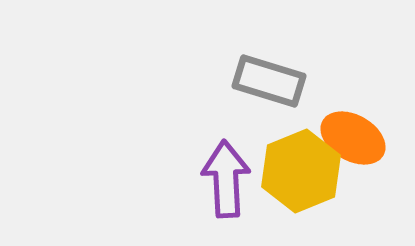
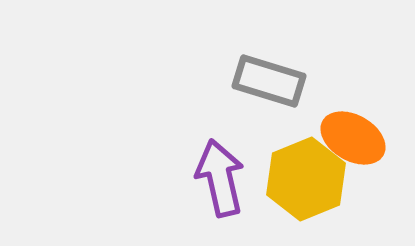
yellow hexagon: moved 5 px right, 8 px down
purple arrow: moved 6 px left, 1 px up; rotated 10 degrees counterclockwise
